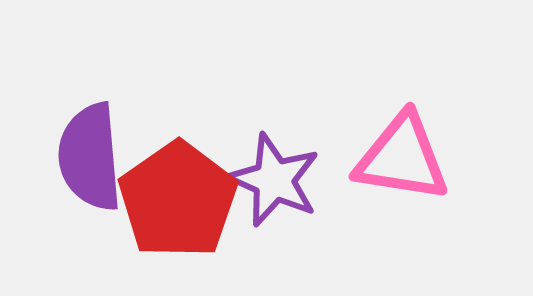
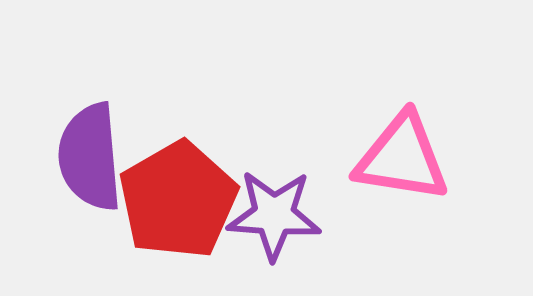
purple star: moved 35 px down; rotated 20 degrees counterclockwise
red pentagon: rotated 5 degrees clockwise
